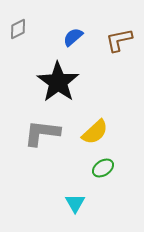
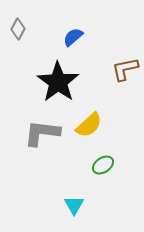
gray diamond: rotated 35 degrees counterclockwise
brown L-shape: moved 6 px right, 29 px down
yellow semicircle: moved 6 px left, 7 px up
green ellipse: moved 3 px up
cyan triangle: moved 1 px left, 2 px down
